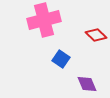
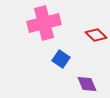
pink cross: moved 3 px down
